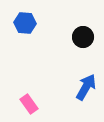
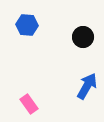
blue hexagon: moved 2 px right, 2 px down
blue arrow: moved 1 px right, 1 px up
